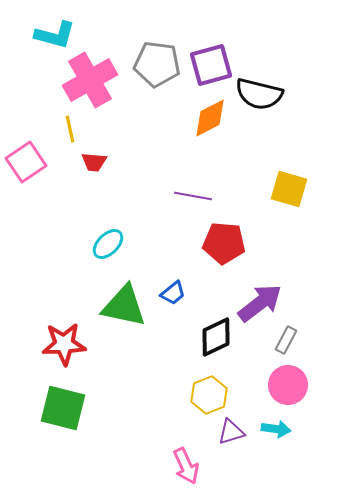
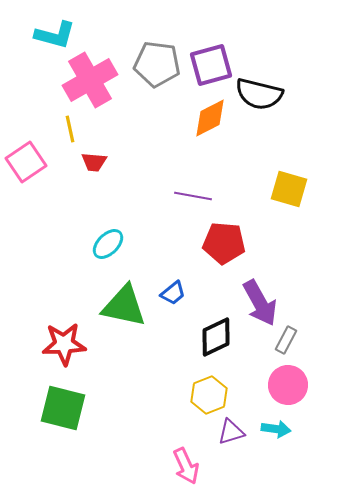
purple arrow: rotated 99 degrees clockwise
